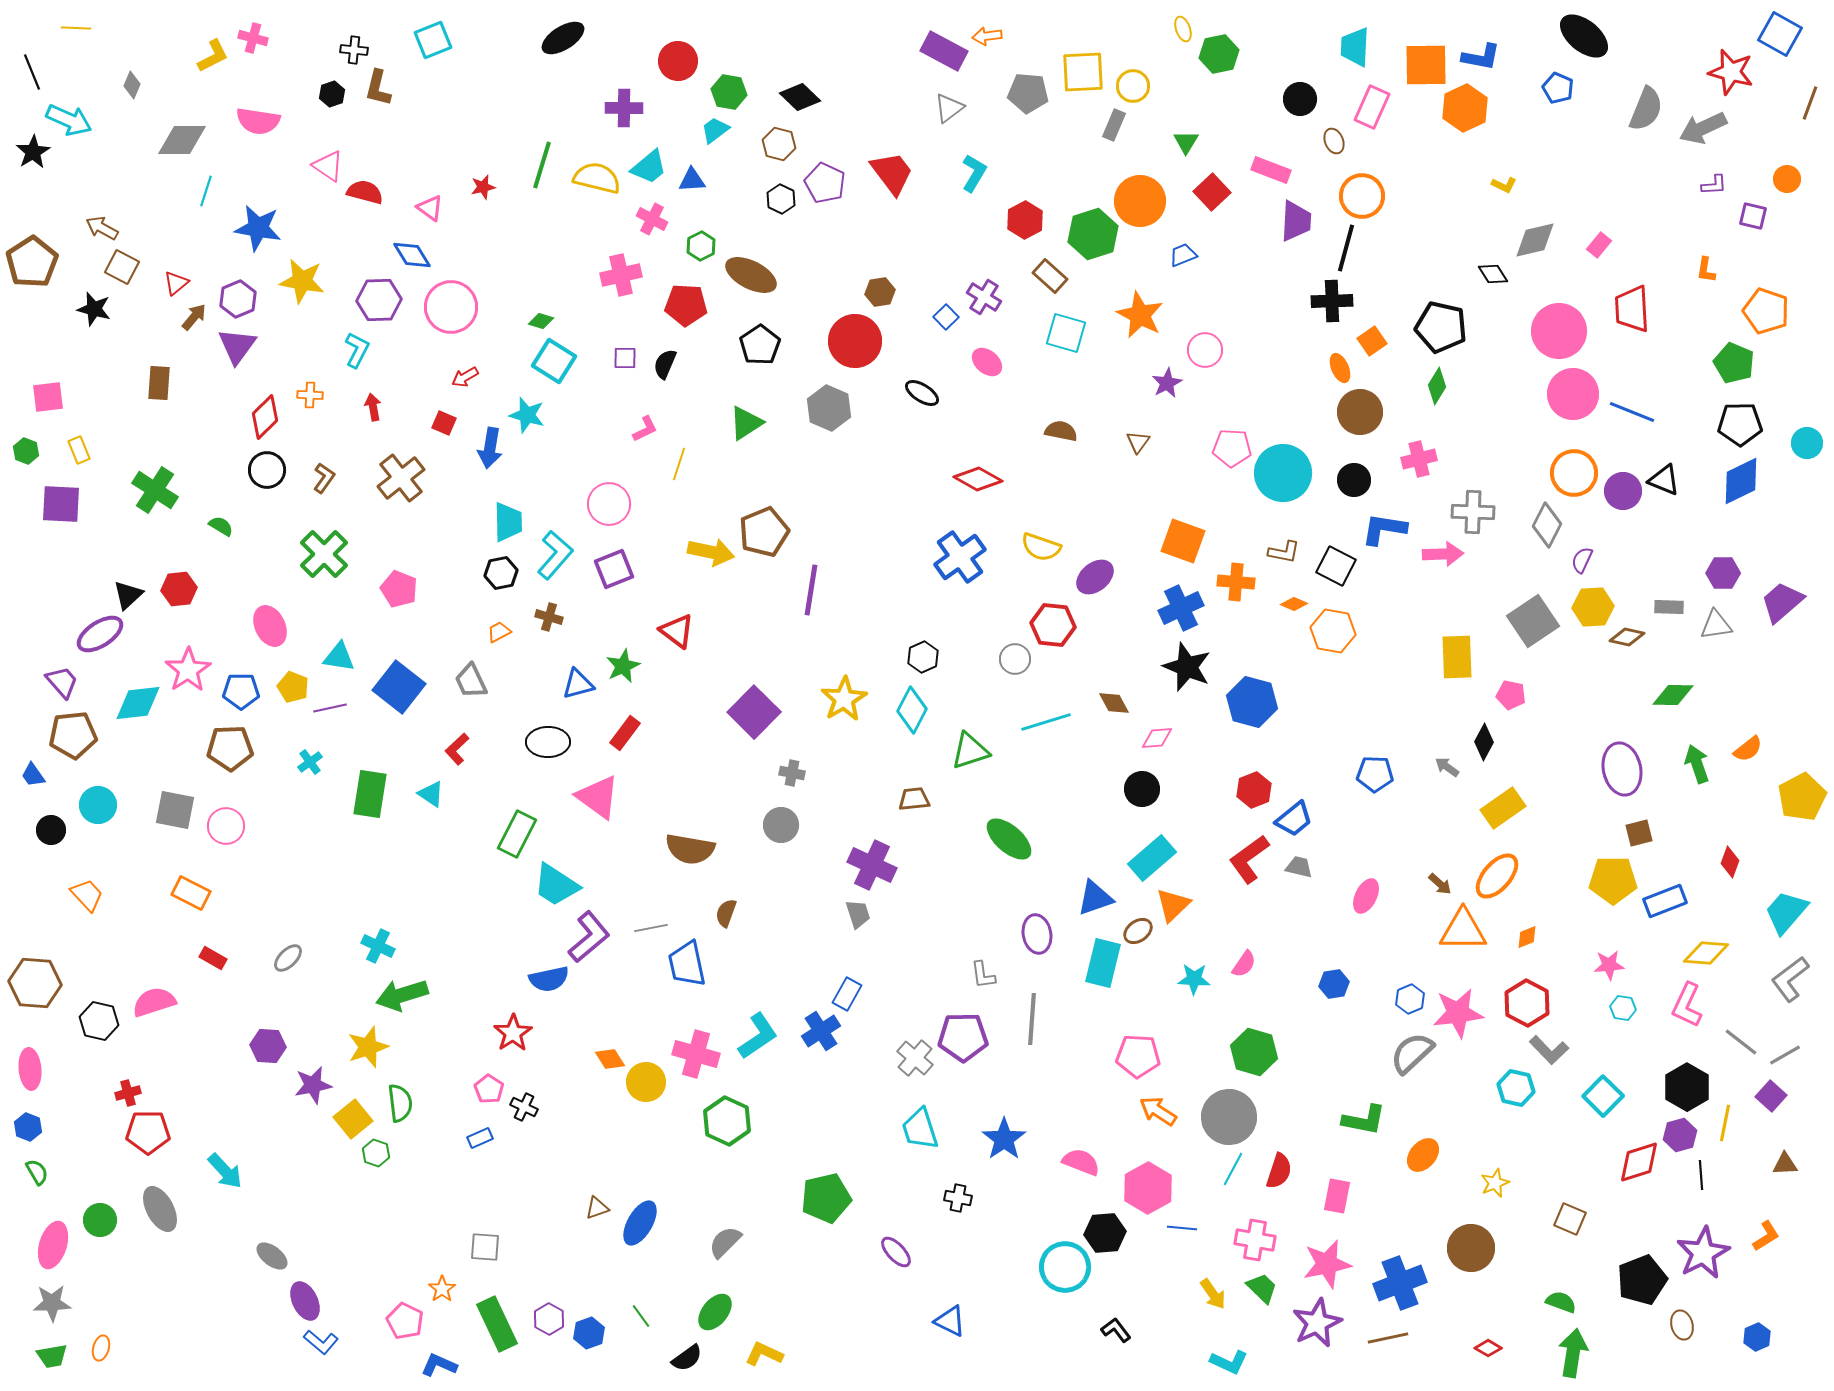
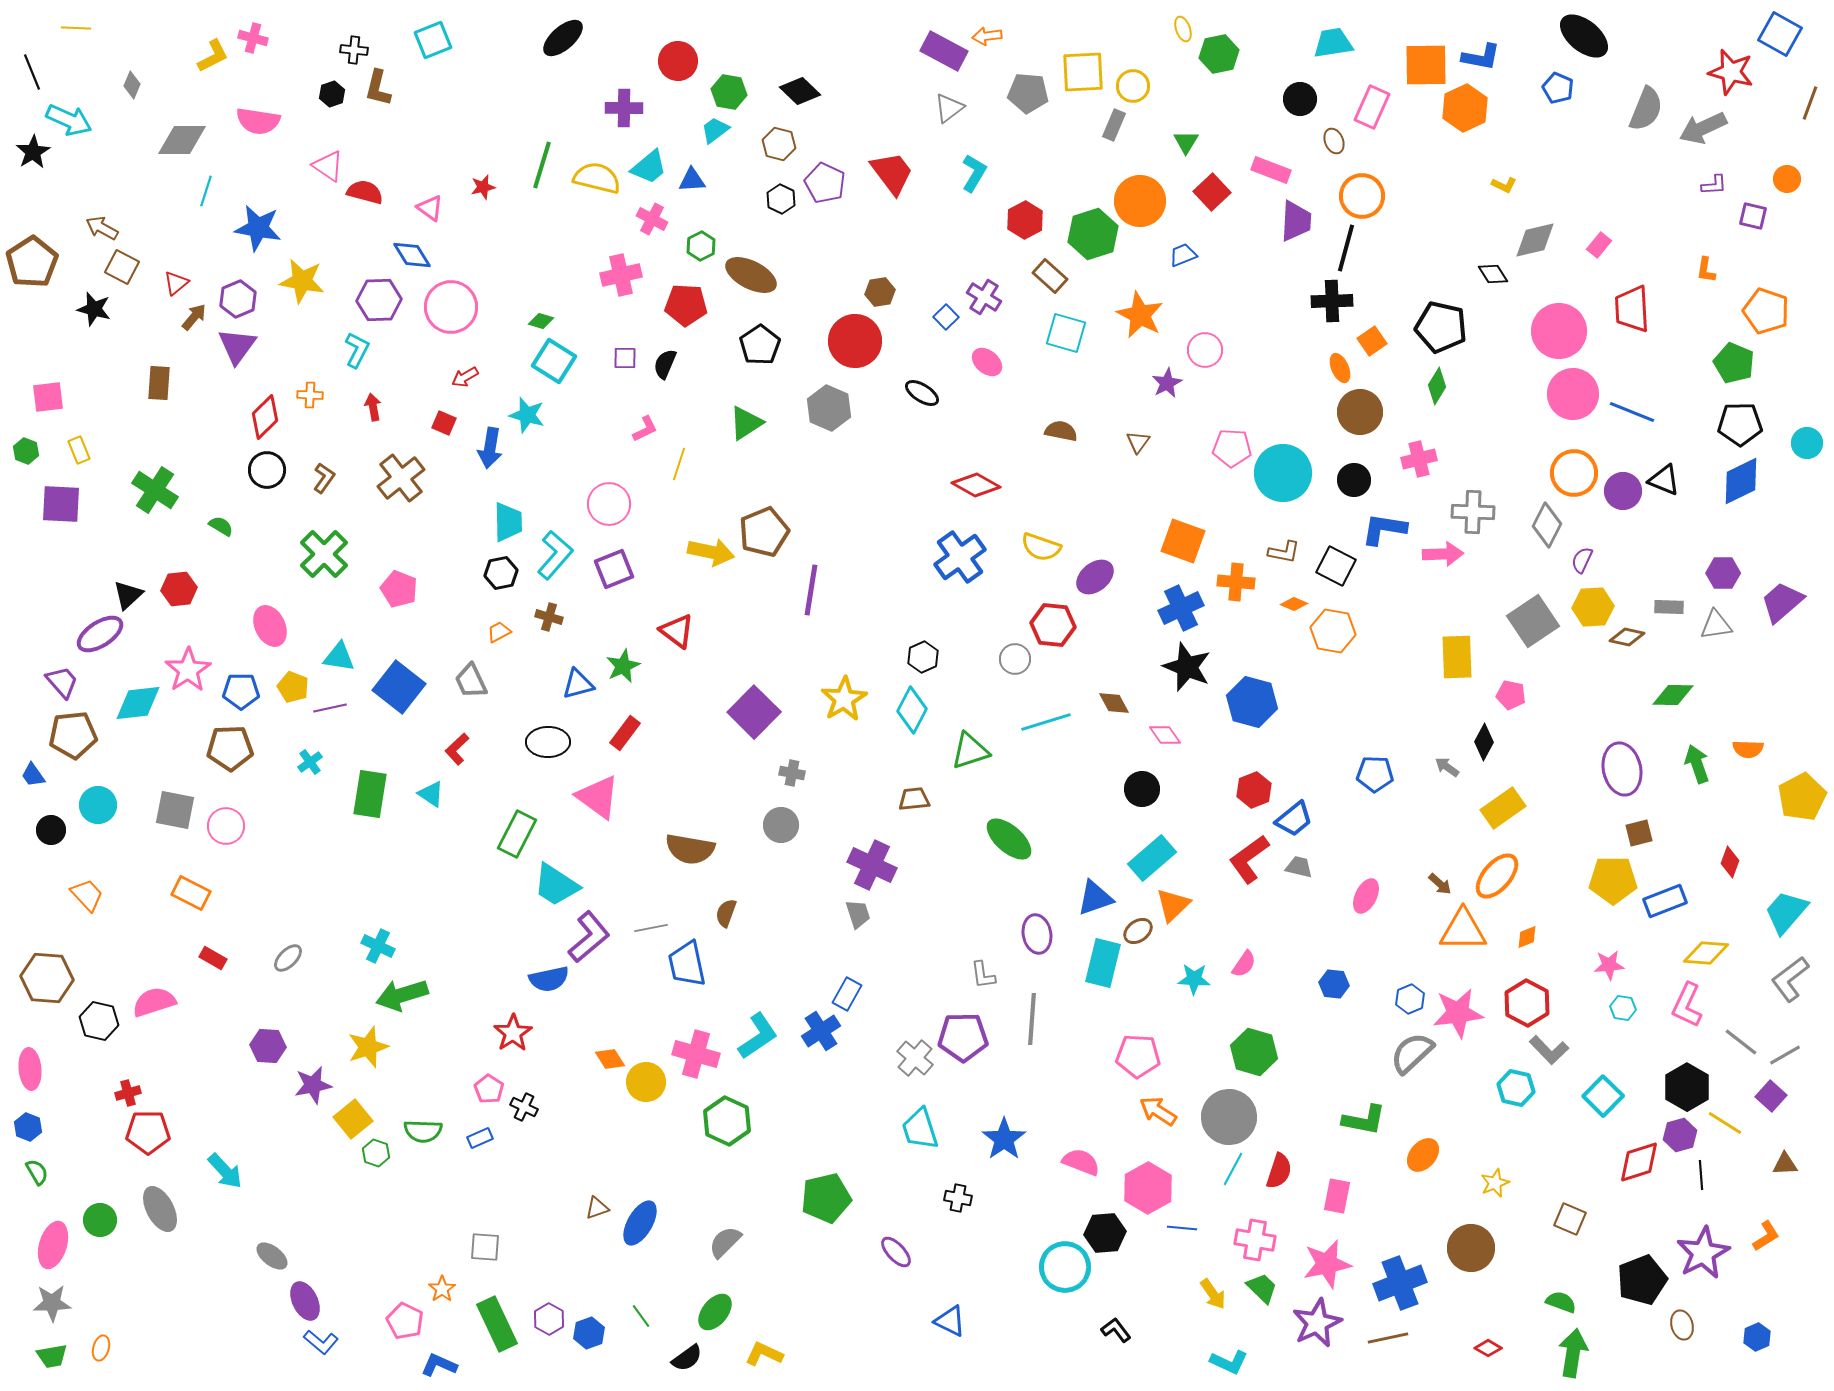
black ellipse at (563, 38): rotated 9 degrees counterclockwise
cyan trapezoid at (1355, 47): moved 22 px left, 4 px up; rotated 78 degrees clockwise
black diamond at (800, 97): moved 6 px up
red diamond at (978, 479): moved 2 px left, 6 px down
pink diamond at (1157, 738): moved 8 px right, 3 px up; rotated 60 degrees clockwise
orange semicircle at (1748, 749): rotated 40 degrees clockwise
brown hexagon at (35, 983): moved 12 px right, 5 px up
blue hexagon at (1334, 984): rotated 16 degrees clockwise
green semicircle at (400, 1103): moved 23 px right, 28 px down; rotated 99 degrees clockwise
yellow line at (1725, 1123): rotated 69 degrees counterclockwise
